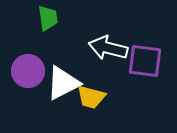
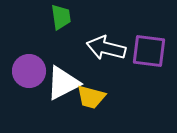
green trapezoid: moved 13 px right, 1 px up
white arrow: moved 2 px left
purple square: moved 4 px right, 10 px up
purple circle: moved 1 px right
